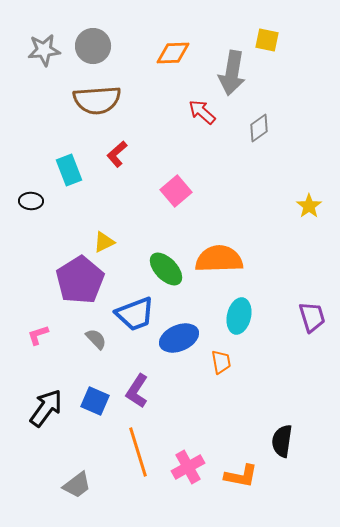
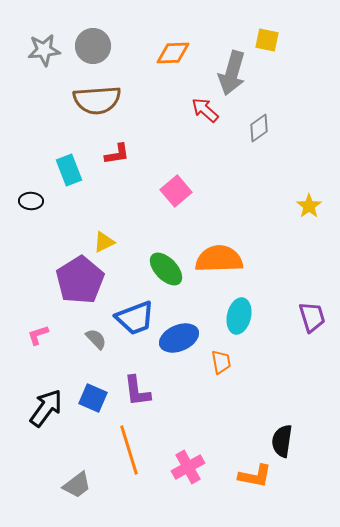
gray arrow: rotated 6 degrees clockwise
red arrow: moved 3 px right, 2 px up
red L-shape: rotated 148 degrees counterclockwise
blue trapezoid: moved 4 px down
purple L-shape: rotated 40 degrees counterclockwise
blue square: moved 2 px left, 3 px up
orange line: moved 9 px left, 2 px up
orange L-shape: moved 14 px right
